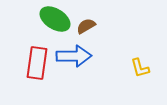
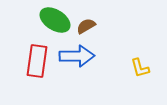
green ellipse: moved 1 px down
blue arrow: moved 3 px right
red rectangle: moved 2 px up
